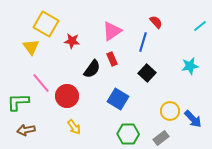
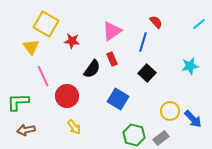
cyan line: moved 1 px left, 2 px up
pink line: moved 2 px right, 7 px up; rotated 15 degrees clockwise
green hexagon: moved 6 px right, 1 px down; rotated 15 degrees clockwise
